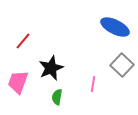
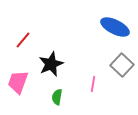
red line: moved 1 px up
black star: moved 4 px up
